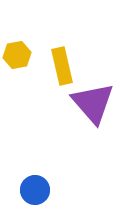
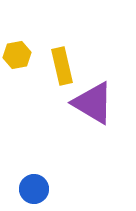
purple triangle: rotated 18 degrees counterclockwise
blue circle: moved 1 px left, 1 px up
